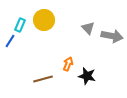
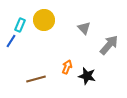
gray triangle: moved 4 px left
gray arrow: moved 3 px left, 9 px down; rotated 60 degrees counterclockwise
blue line: moved 1 px right
orange arrow: moved 1 px left, 3 px down
brown line: moved 7 px left
